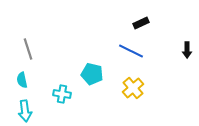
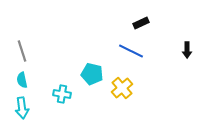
gray line: moved 6 px left, 2 px down
yellow cross: moved 11 px left
cyan arrow: moved 3 px left, 3 px up
